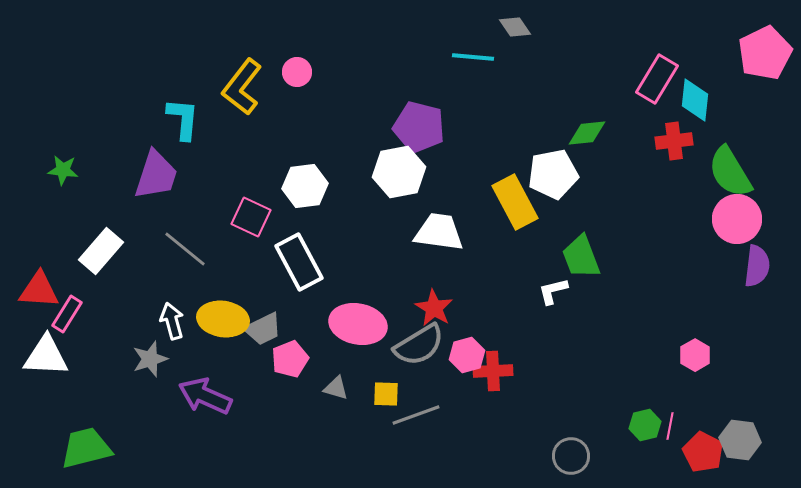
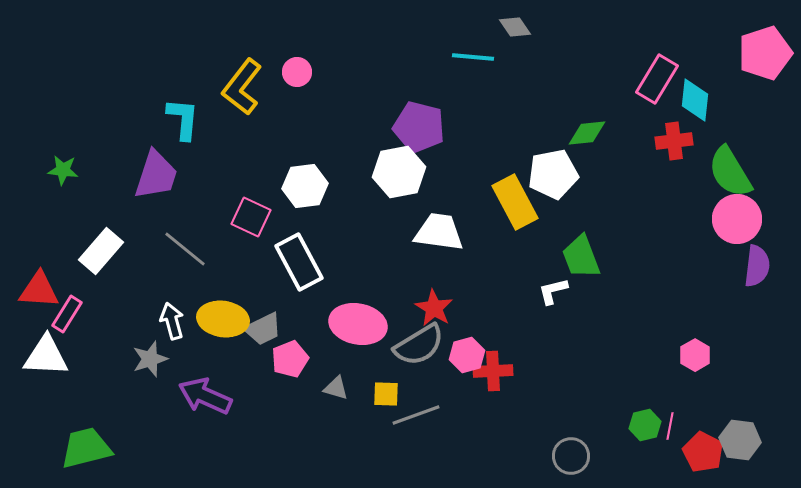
pink pentagon at (765, 53): rotated 8 degrees clockwise
